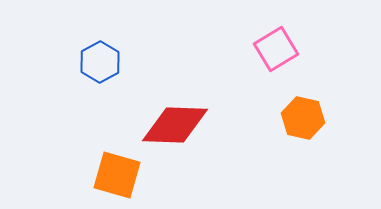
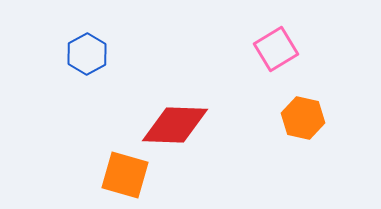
blue hexagon: moved 13 px left, 8 px up
orange square: moved 8 px right
